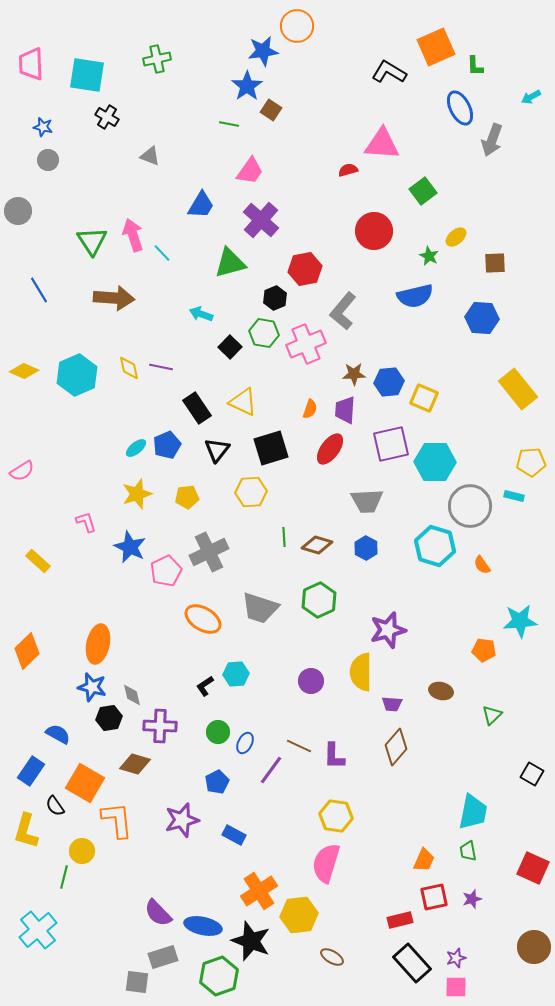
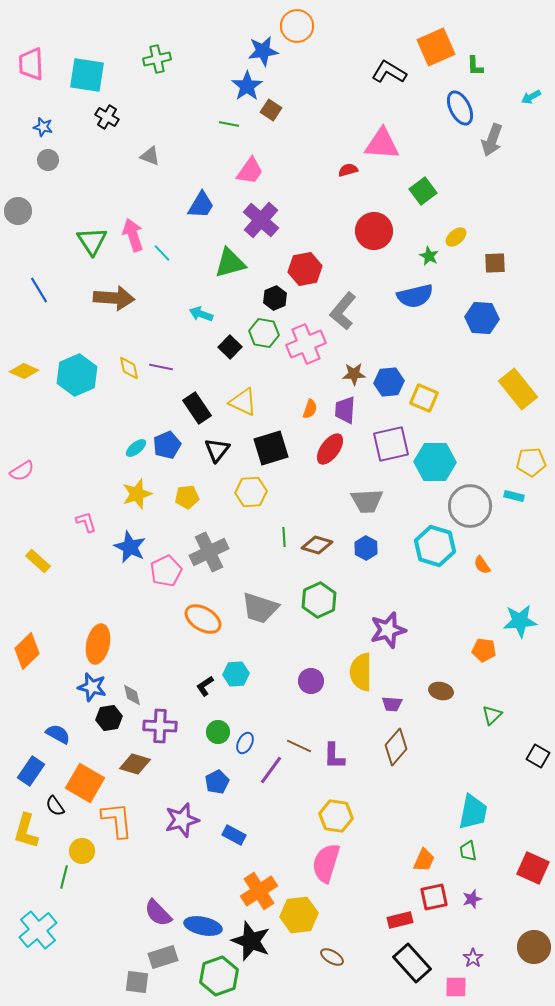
black square at (532, 774): moved 6 px right, 18 px up
purple star at (456, 958): moved 17 px right; rotated 18 degrees counterclockwise
